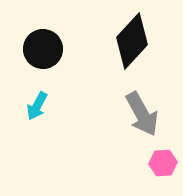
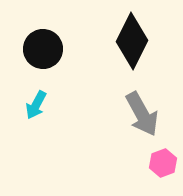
black diamond: rotated 16 degrees counterclockwise
cyan arrow: moved 1 px left, 1 px up
pink hexagon: rotated 16 degrees counterclockwise
